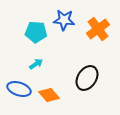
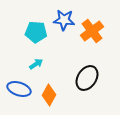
orange cross: moved 6 px left, 2 px down
orange diamond: rotated 70 degrees clockwise
